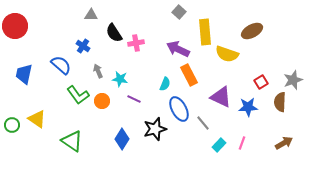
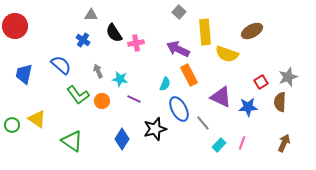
blue cross: moved 6 px up
gray star: moved 5 px left, 3 px up
brown arrow: rotated 36 degrees counterclockwise
